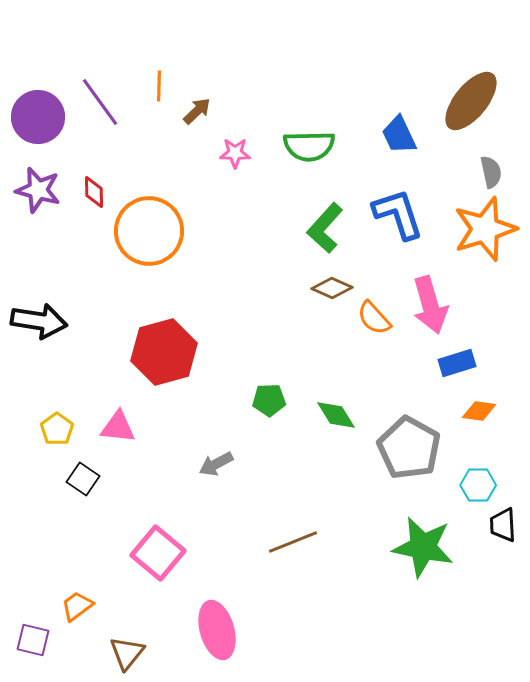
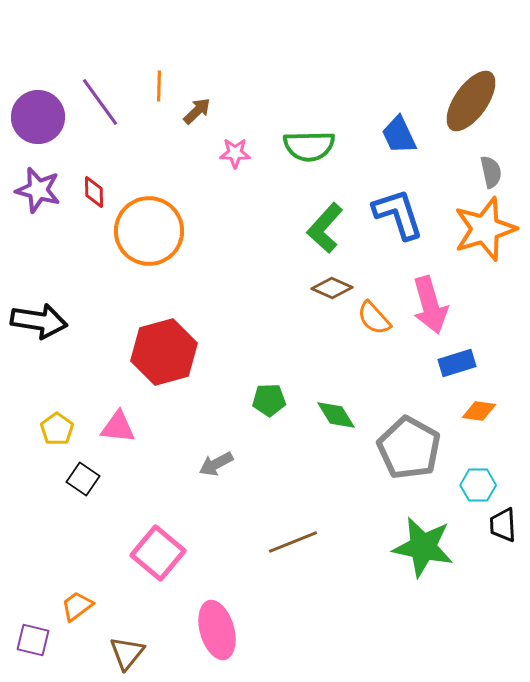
brown ellipse: rotated 4 degrees counterclockwise
